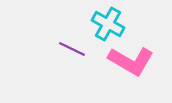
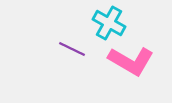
cyan cross: moved 1 px right, 1 px up
